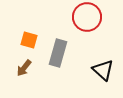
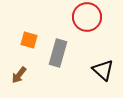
brown arrow: moved 5 px left, 7 px down
